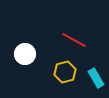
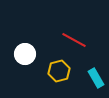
yellow hexagon: moved 6 px left, 1 px up
